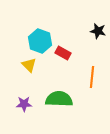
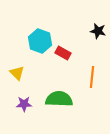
yellow triangle: moved 12 px left, 8 px down
